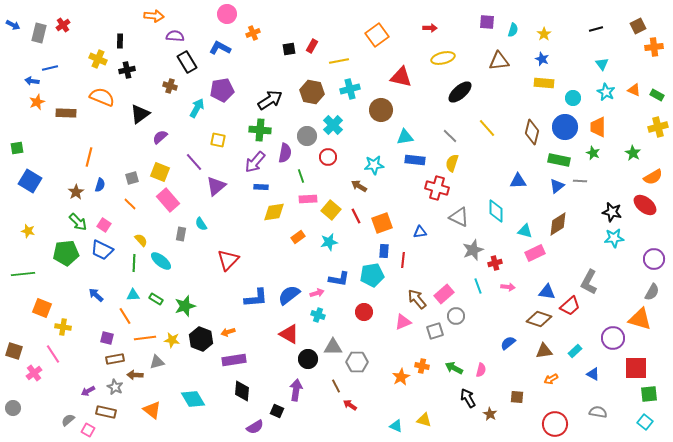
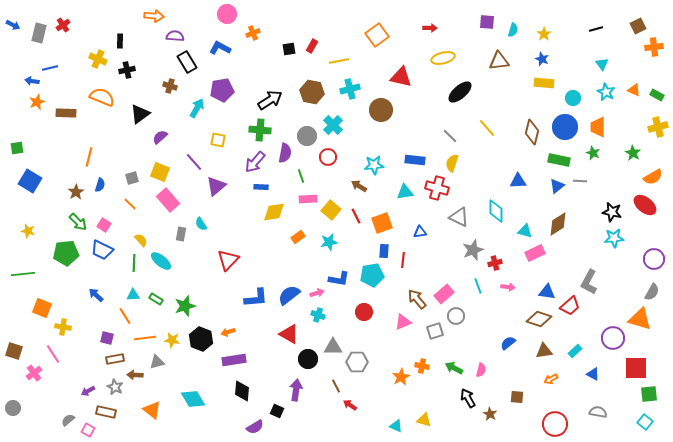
cyan triangle at (405, 137): moved 55 px down
